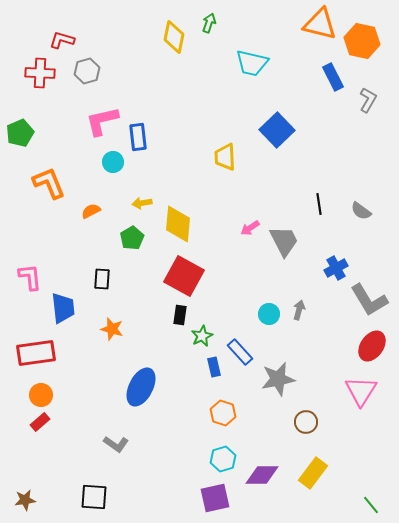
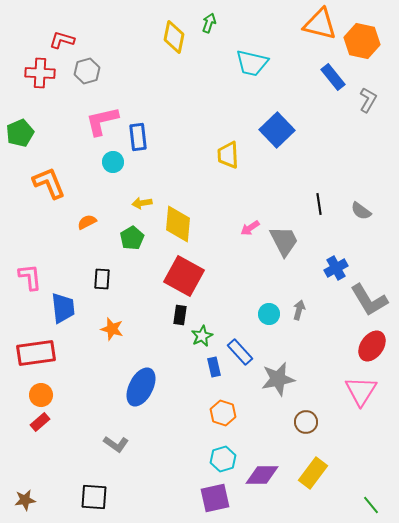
blue rectangle at (333, 77): rotated 12 degrees counterclockwise
yellow trapezoid at (225, 157): moved 3 px right, 2 px up
orange semicircle at (91, 211): moved 4 px left, 11 px down
